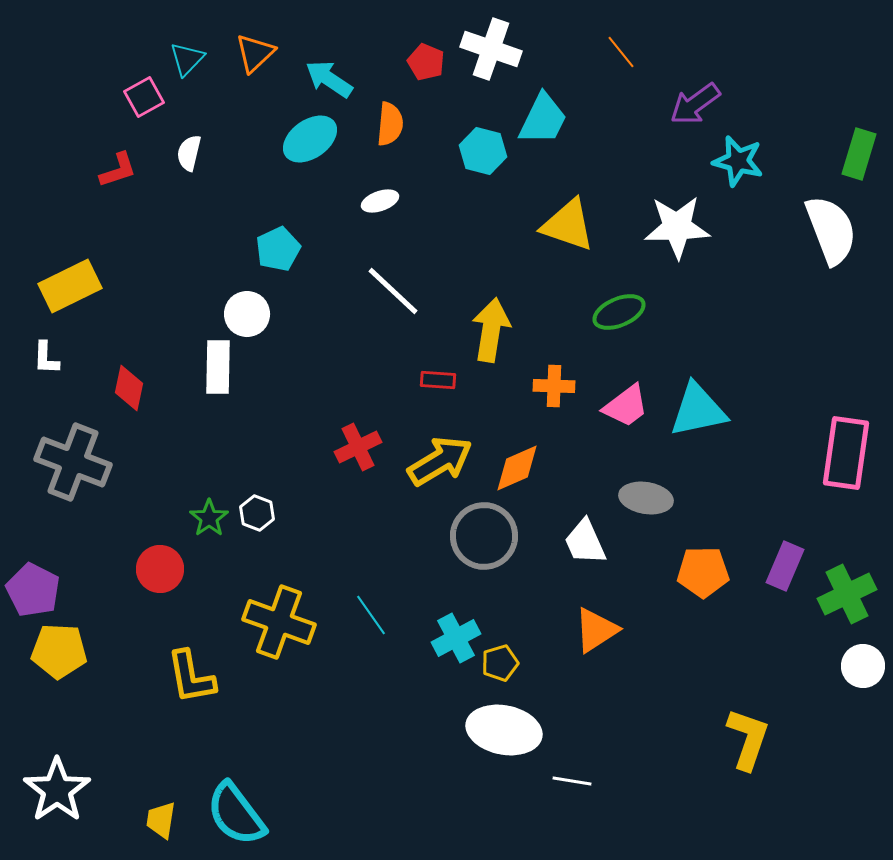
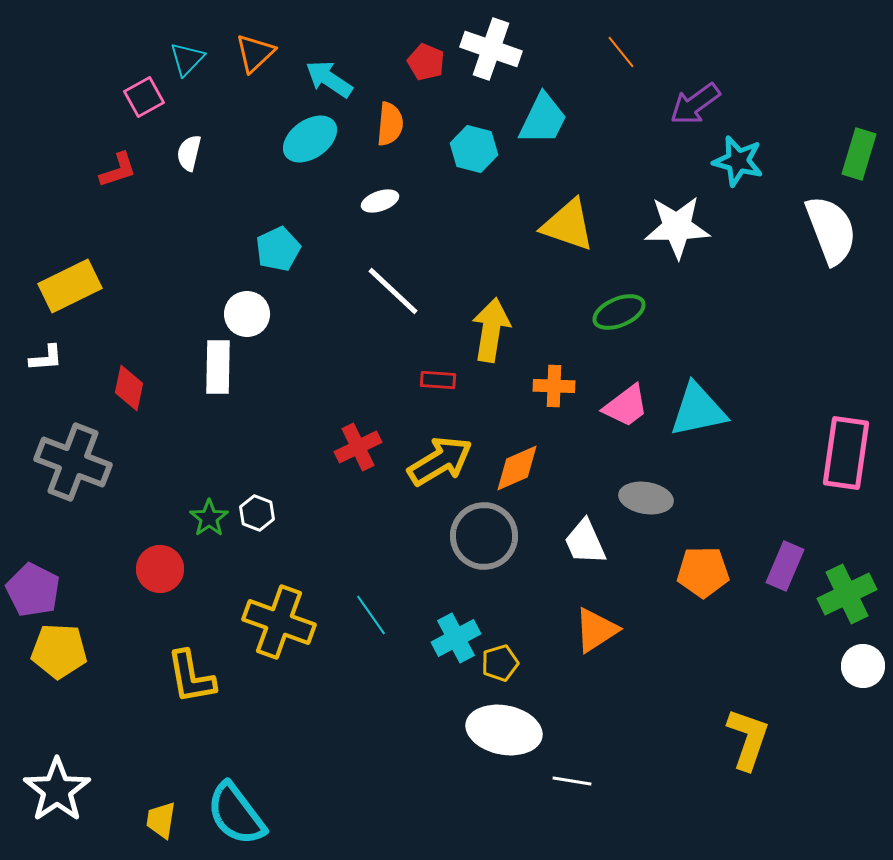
cyan hexagon at (483, 151): moved 9 px left, 2 px up
white L-shape at (46, 358): rotated 96 degrees counterclockwise
